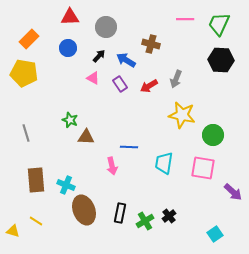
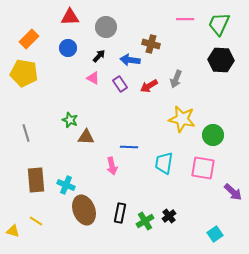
blue arrow: moved 4 px right; rotated 24 degrees counterclockwise
yellow star: moved 4 px down
